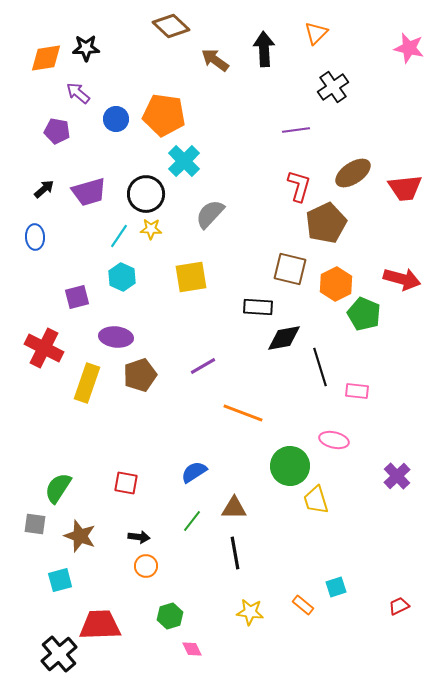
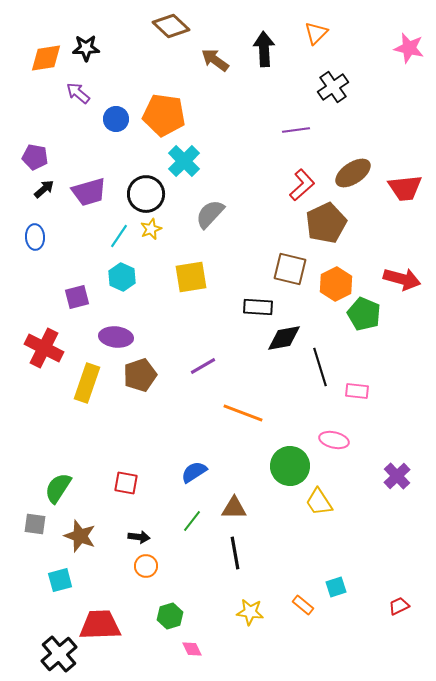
purple pentagon at (57, 131): moved 22 px left, 26 px down
red L-shape at (299, 186): moved 3 px right, 1 px up; rotated 32 degrees clockwise
yellow star at (151, 229): rotated 25 degrees counterclockwise
yellow trapezoid at (316, 500): moved 3 px right, 2 px down; rotated 16 degrees counterclockwise
